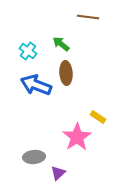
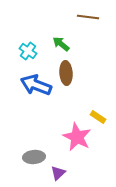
pink star: rotated 12 degrees counterclockwise
